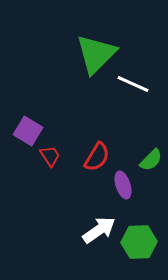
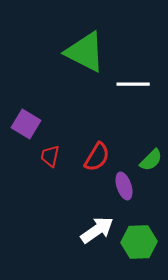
green triangle: moved 11 px left, 2 px up; rotated 48 degrees counterclockwise
white line: rotated 24 degrees counterclockwise
purple square: moved 2 px left, 7 px up
red trapezoid: rotated 135 degrees counterclockwise
purple ellipse: moved 1 px right, 1 px down
white arrow: moved 2 px left
